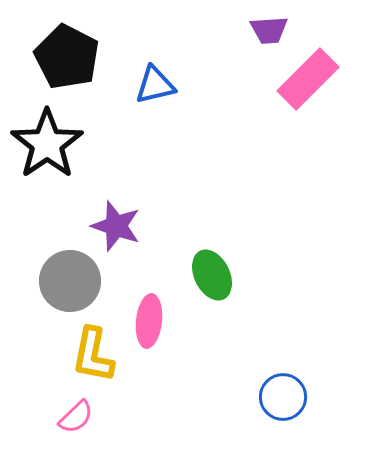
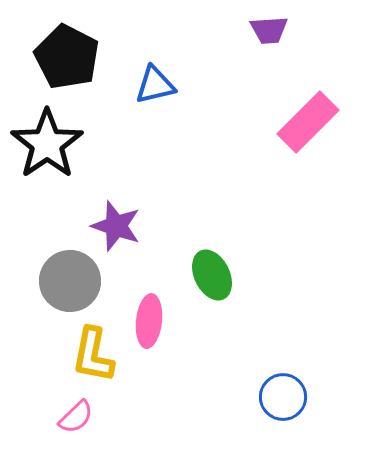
pink rectangle: moved 43 px down
